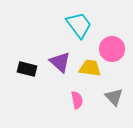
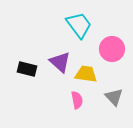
yellow trapezoid: moved 4 px left, 6 px down
